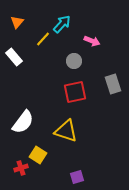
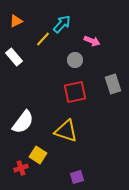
orange triangle: moved 1 px left, 1 px up; rotated 24 degrees clockwise
gray circle: moved 1 px right, 1 px up
